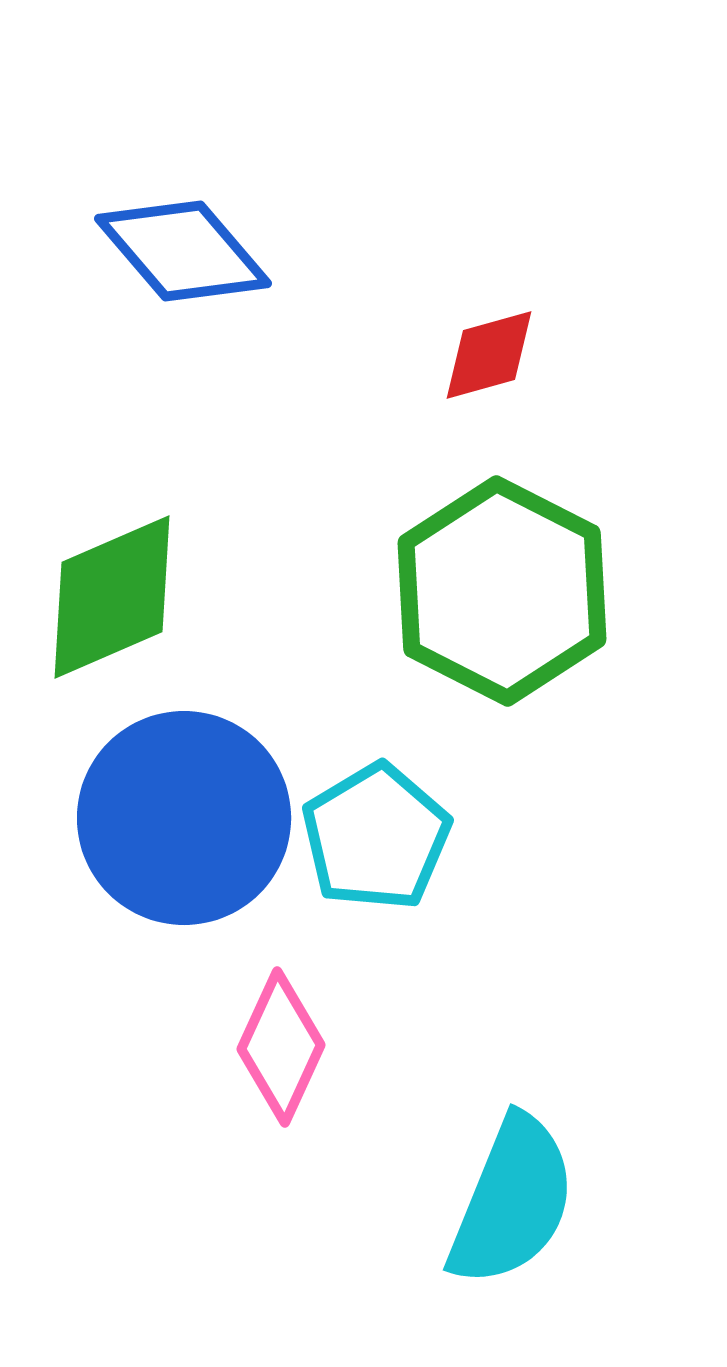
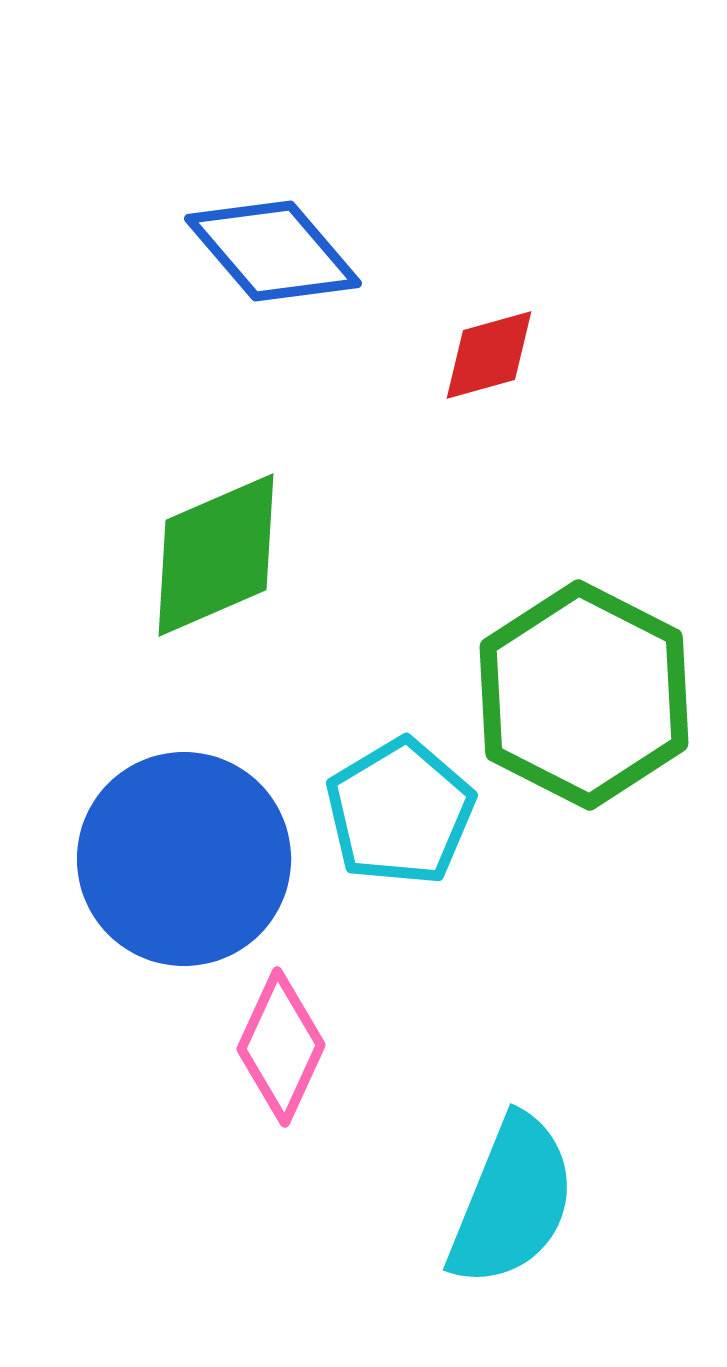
blue diamond: moved 90 px right
green hexagon: moved 82 px right, 104 px down
green diamond: moved 104 px right, 42 px up
blue circle: moved 41 px down
cyan pentagon: moved 24 px right, 25 px up
